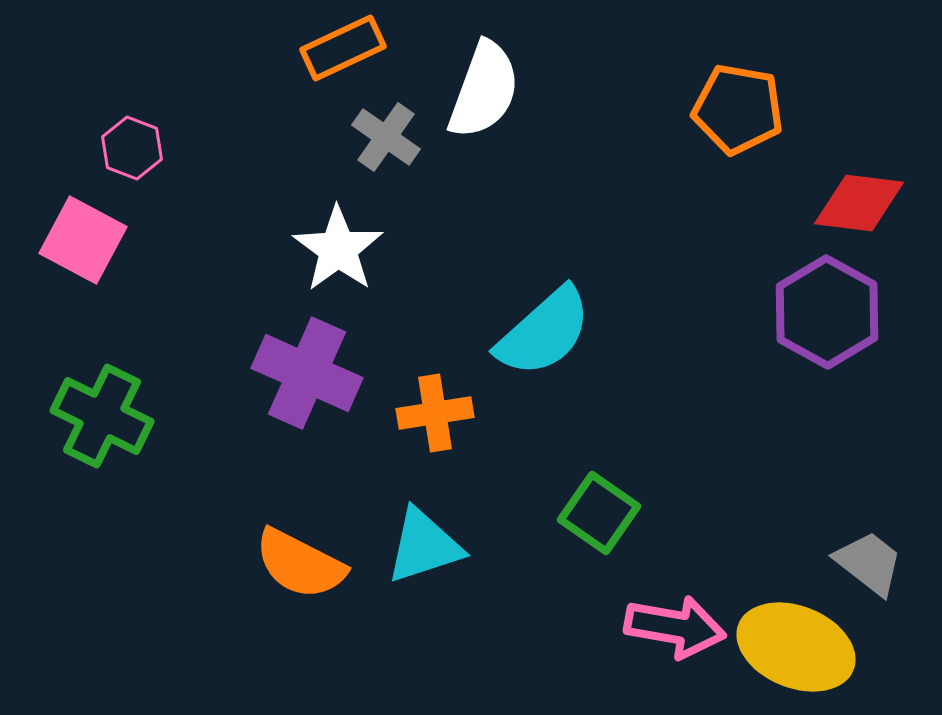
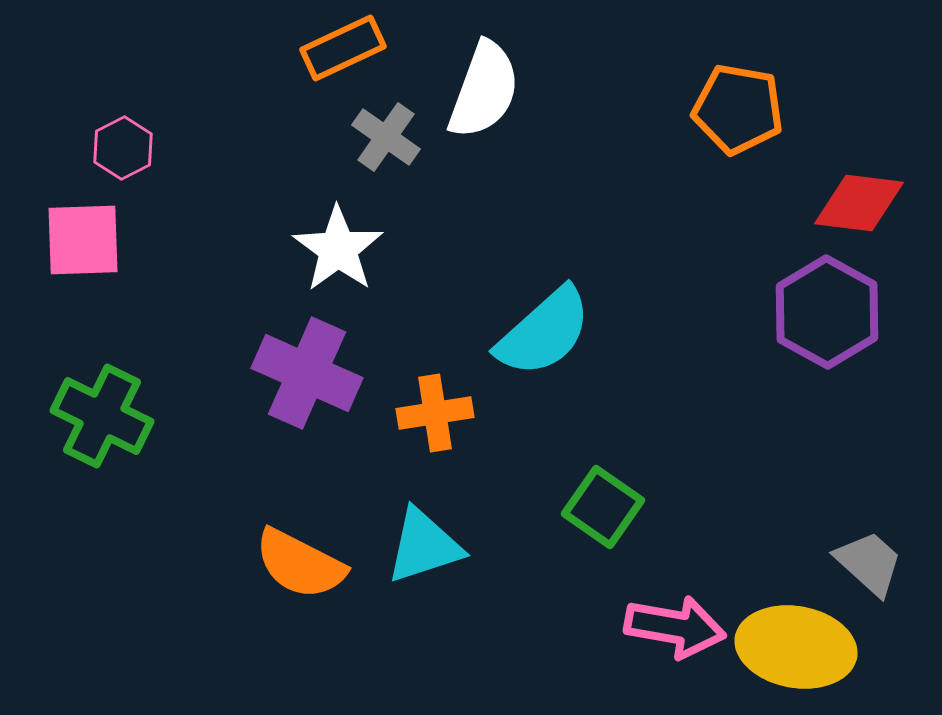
pink hexagon: moved 9 px left; rotated 12 degrees clockwise
pink square: rotated 30 degrees counterclockwise
green square: moved 4 px right, 6 px up
gray trapezoid: rotated 4 degrees clockwise
yellow ellipse: rotated 12 degrees counterclockwise
